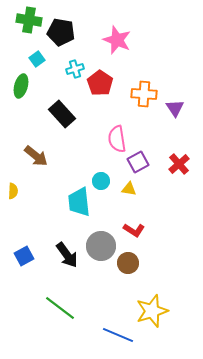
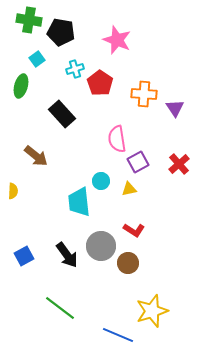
yellow triangle: rotated 21 degrees counterclockwise
